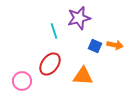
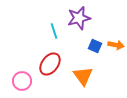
orange arrow: moved 1 px right
orange triangle: rotated 50 degrees clockwise
